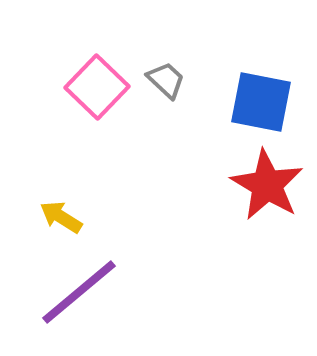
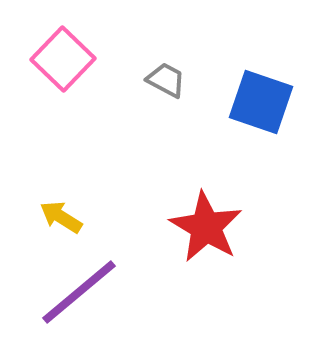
gray trapezoid: rotated 15 degrees counterclockwise
pink square: moved 34 px left, 28 px up
blue square: rotated 8 degrees clockwise
red star: moved 61 px left, 42 px down
